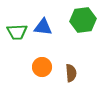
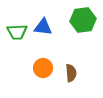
orange circle: moved 1 px right, 1 px down
